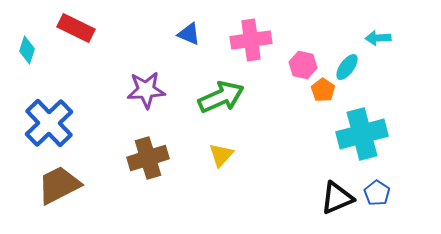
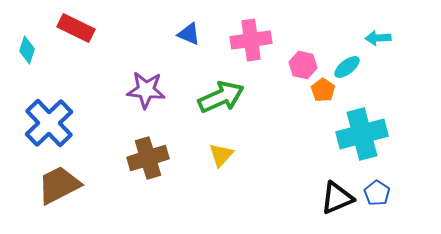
cyan ellipse: rotated 16 degrees clockwise
purple star: rotated 9 degrees clockwise
